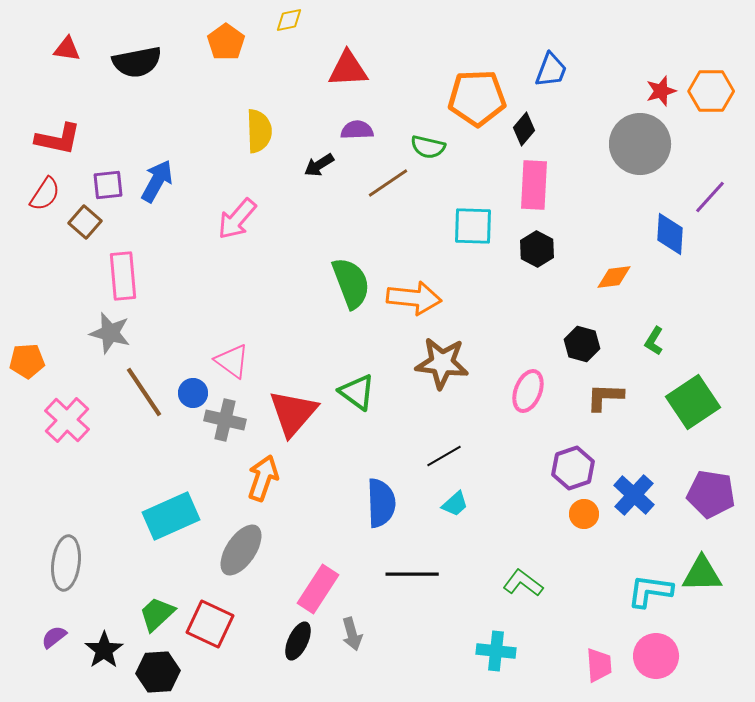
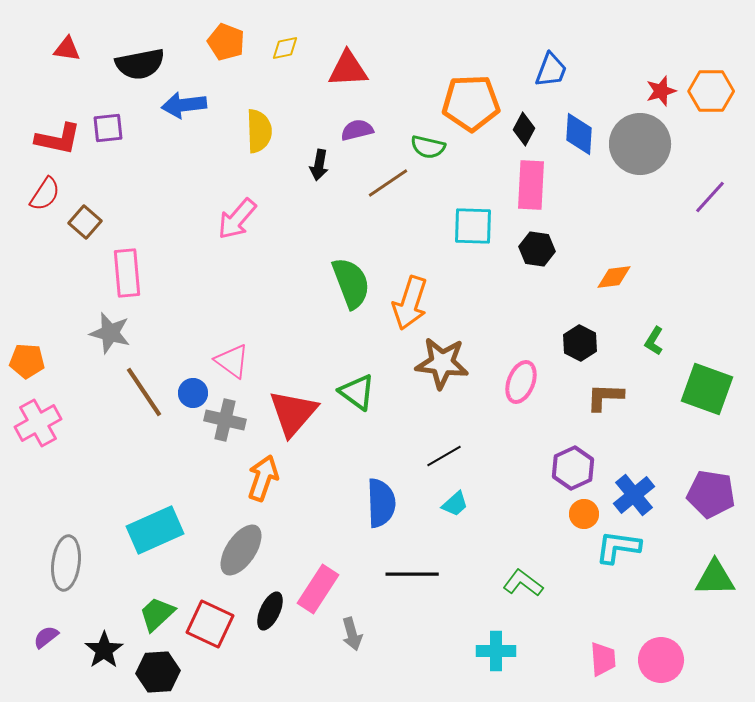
yellow diamond at (289, 20): moved 4 px left, 28 px down
orange pentagon at (226, 42): rotated 15 degrees counterclockwise
black semicircle at (137, 62): moved 3 px right, 2 px down
orange pentagon at (477, 98): moved 6 px left, 5 px down
black diamond at (524, 129): rotated 12 degrees counterclockwise
purple semicircle at (357, 130): rotated 12 degrees counterclockwise
black arrow at (319, 165): rotated 48 degrees counterclockwise
blue arrow at (157, 181): moved 27 px right, 76 px up; rotated 126 degrees counterclockwise
purple square at (108, 185): moved 57 px up
pink rectangle at (534, 185): moved 3 px left
blue diamond at (670, 234): moved 91 px left, 100 px up
black hexagon at (537, 249): rotated 20 degrees counterclockwise
pink rectangle at (123, 276): moved 4 px right, 3 px up
orange arrow at (414, 298): moved 4 px left, 5 px down; rotated 102 degrees clockwise
black hexagon at (582, 344): moved 2 px left, 1 px up; rotated 12 degrees clockwise
orange pentagon at (27, 361): rotated 8 degrees clockwise
pink ellipse at (528, 391): moved 7 px left, 9 px up
green square at (693, 402): moved 14 px right, 13 px up; rotated 36 degrees counterclockwise
pink cross at (67, 420): moved 29 px left, 3 px down; rotated 18 degrees clockwise
purple hexagon at (573, 468): rotated 6 degrees counterclockwise
blue cross at (634, 495): rotated 9 degrees clockwise
cyan rectangle at (171, 516): moved 16 px left, 14 px down
green triangle at (702, 574): moved 13 px right, 4 px down
cyan L-shape at (650, 591): moved 32 px left, 44 px up
purple semicircle at (54, 637): moved 8 px left
black ellipse at (298, 641): moved 28 px left, 30 px up
cyan cross at (496, 651): rotated 6 degrees counterclockwise
pink circle at (656, 656): moved 5 px right, 4 px down
pink trapezoid at (599, 665): moved 4 px right, 6 px up
